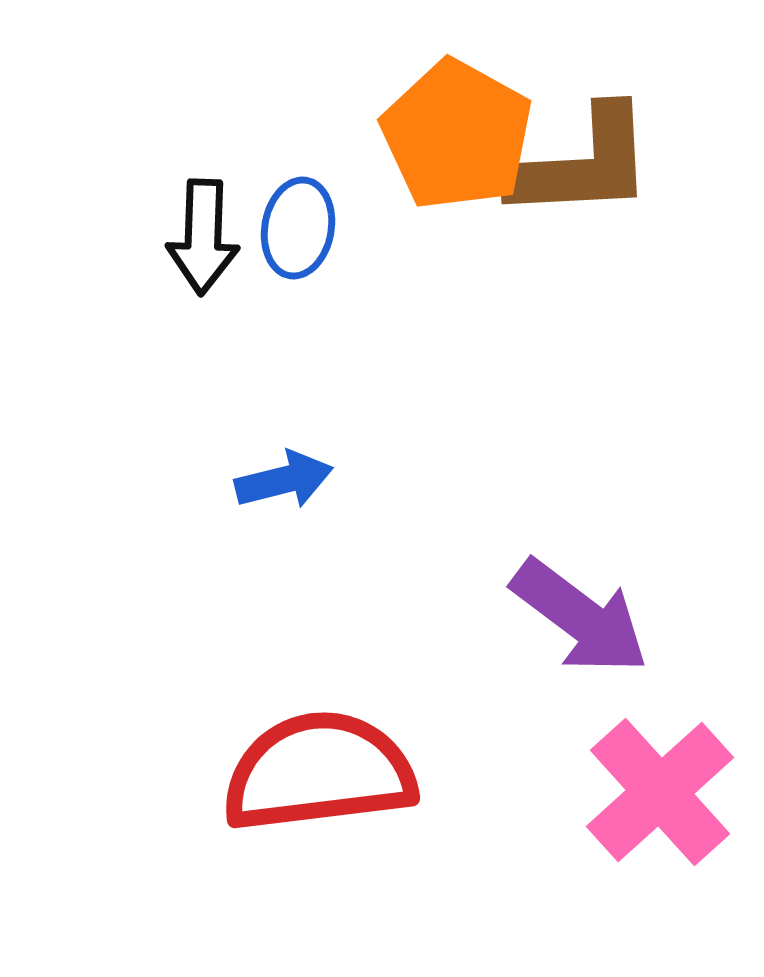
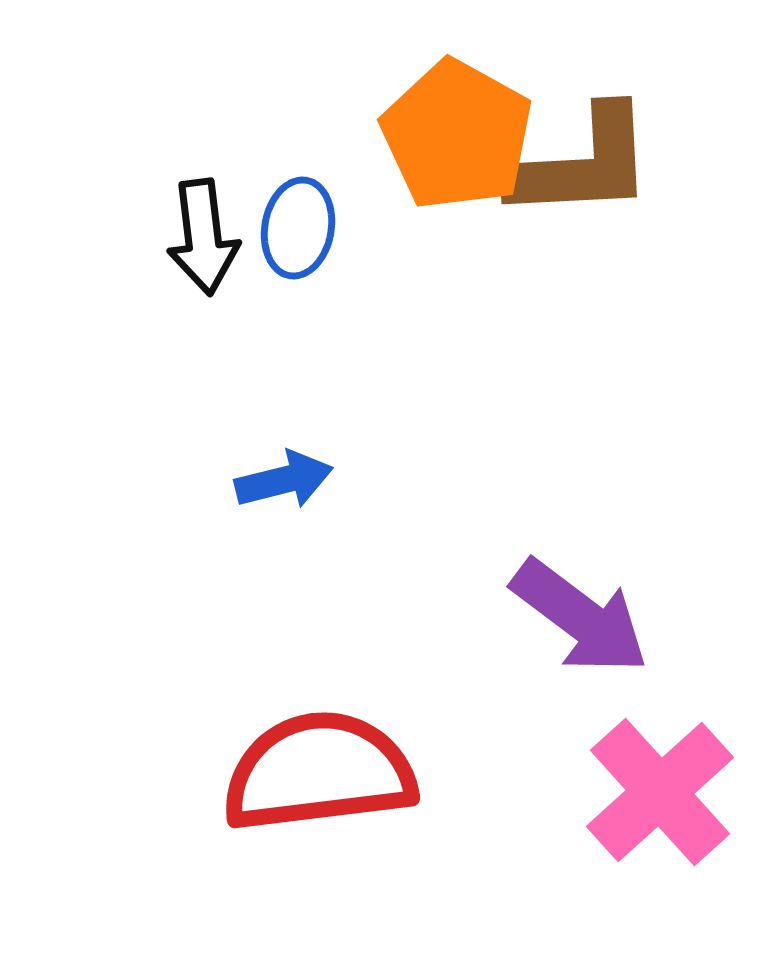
black arrow: rotated 9 degrees counterclockwise
